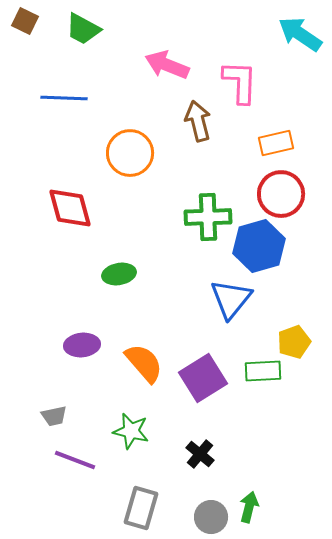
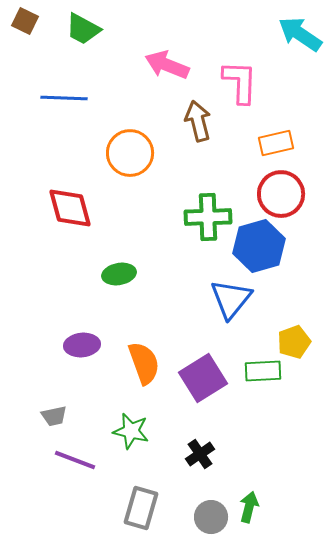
orange semicircle: rotated 21 degrees clockwise
black cross: rotated 16 degrees clockwise
